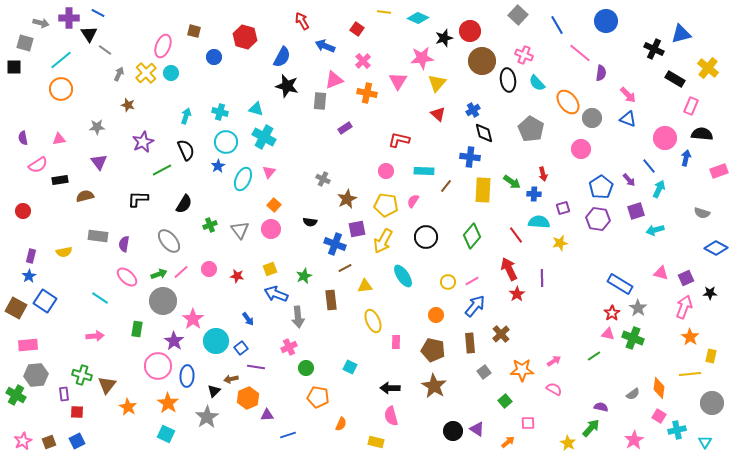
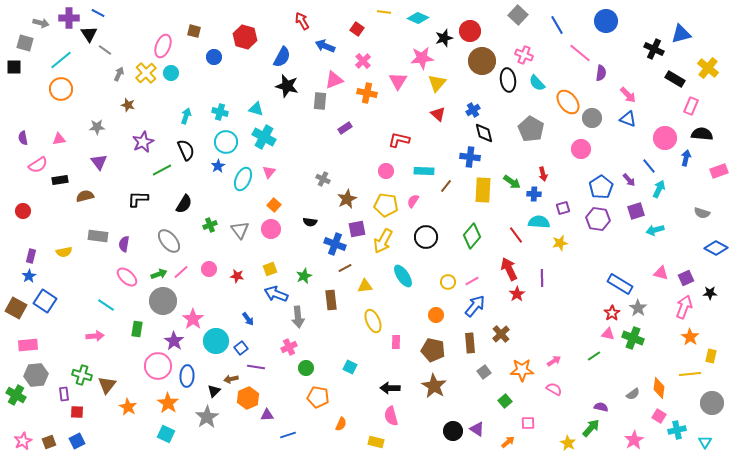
cyan line at (100, 298): moved 6 px right, 7 px down
